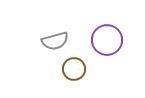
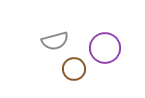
purple circle: moved 2 px left, 8 px down
